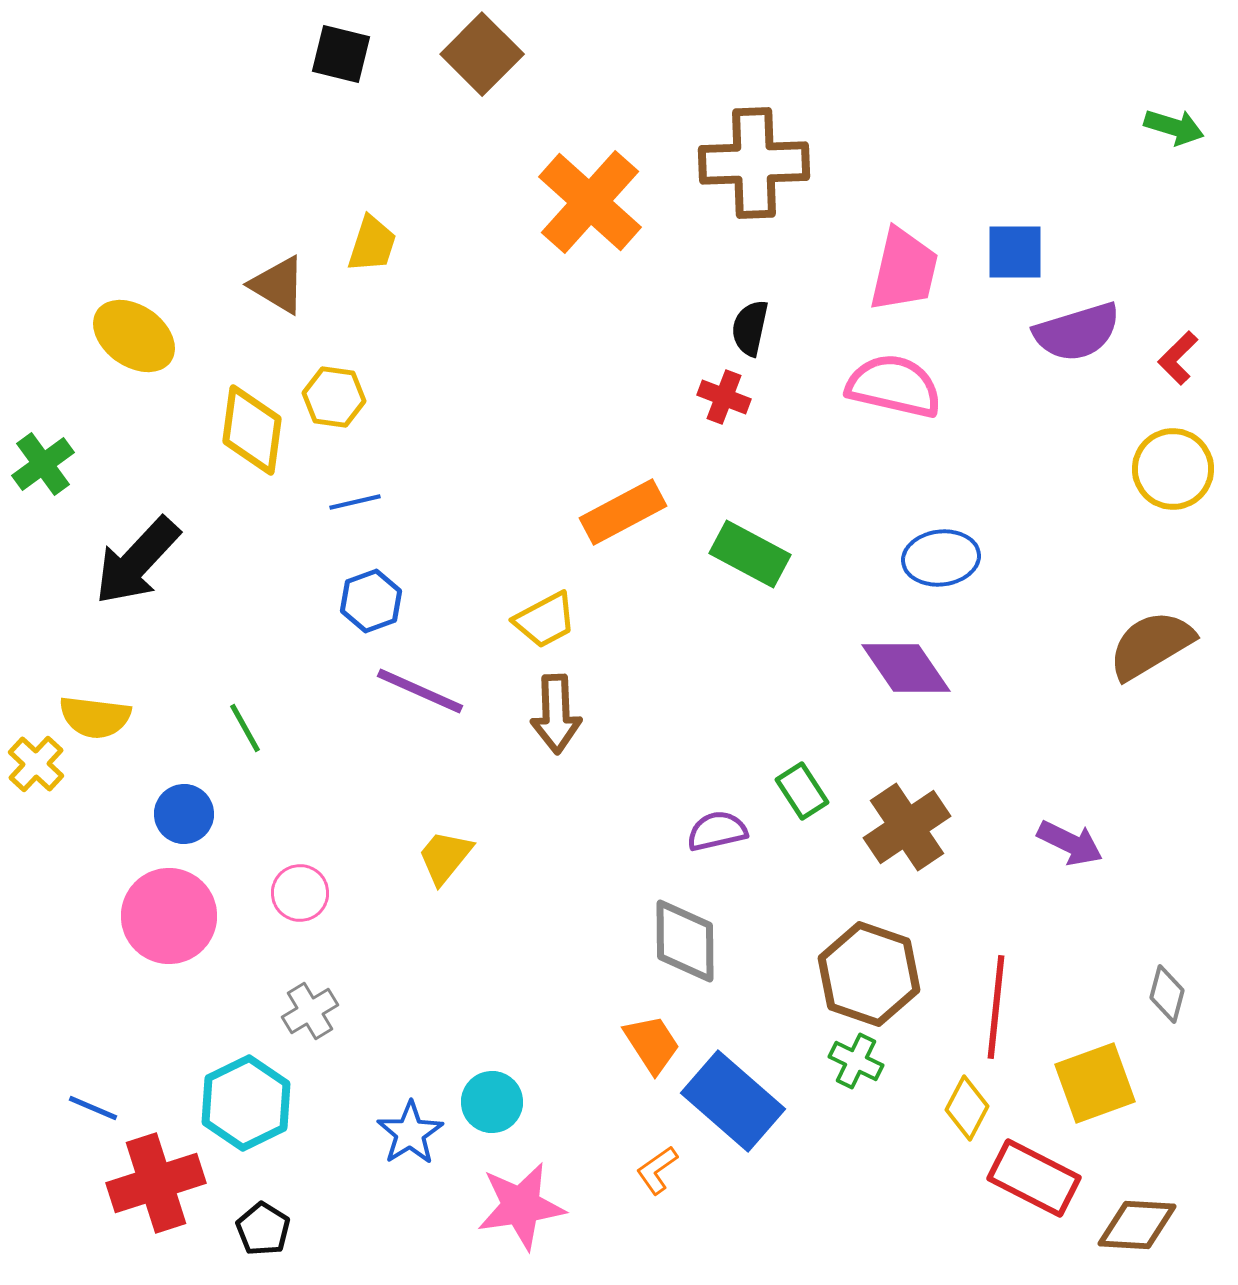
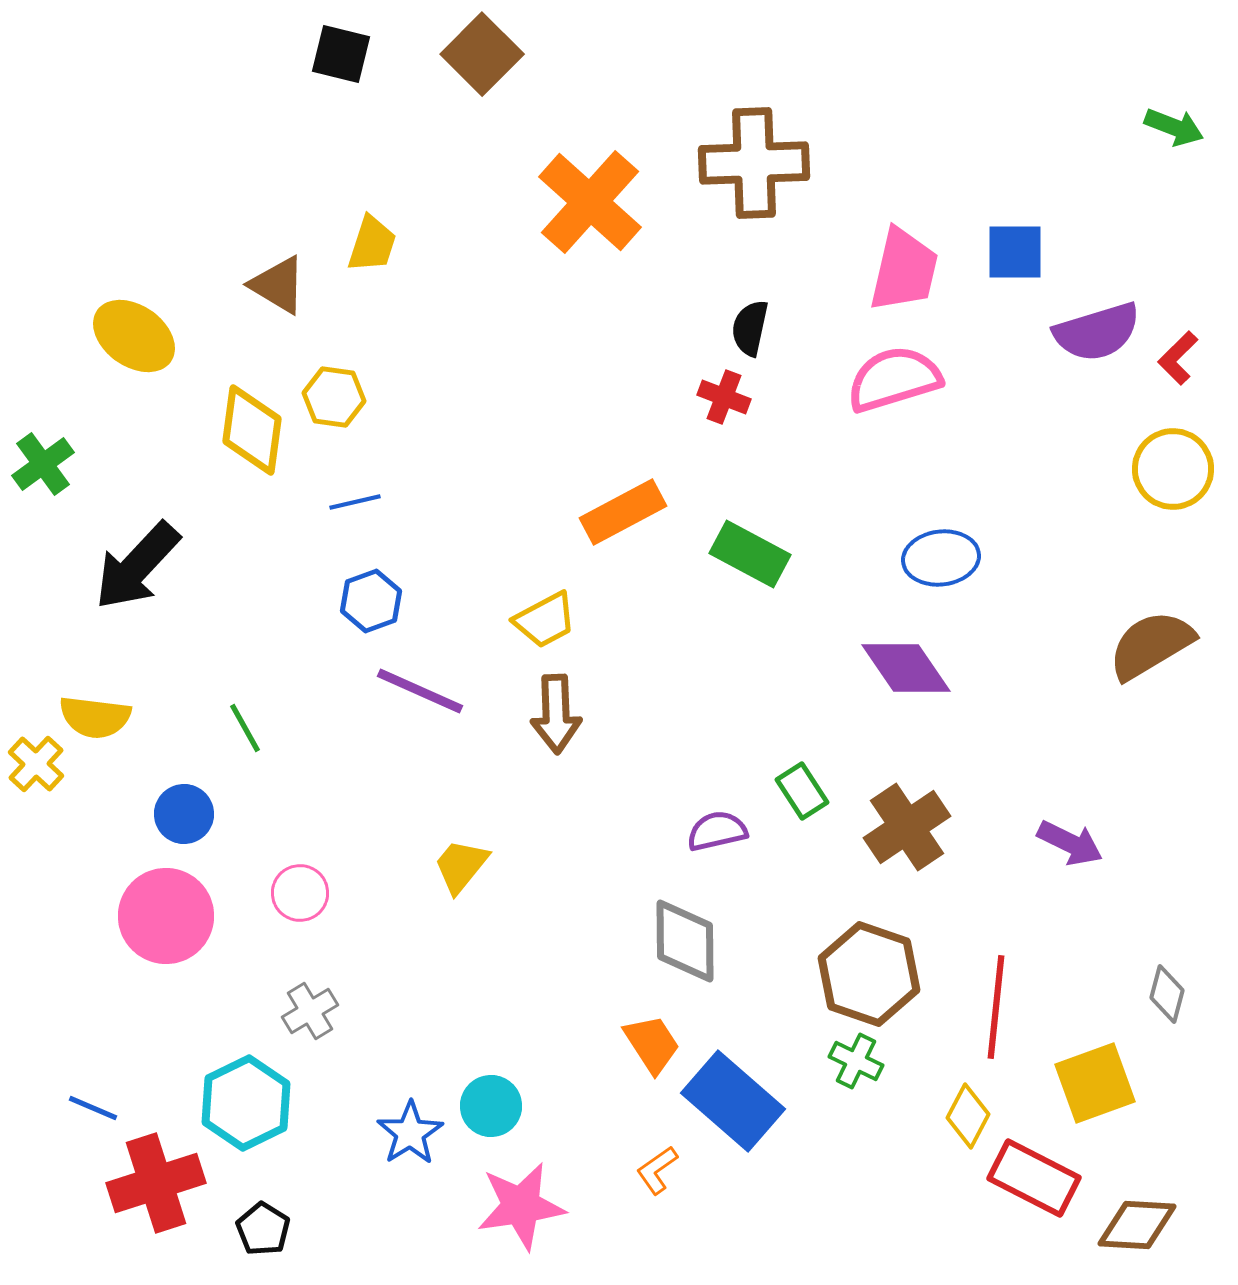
green arrow at (1174, 127): rotated 4 degrees clockwise
purple semicircle at (1077, 332): moved 20 px right
pink semicircle at (894, 386): moved 7 px up; rotated 30 degrees counterclockwise
black arrow at (137, 561): moved 5 px down
yellow trapezoid at (445, 857): moved 16 px right, 9 px down
pink circle at (169, 916): moved 3 px left
cyan circle at (492, 1102): moved 1 px left, 4 px down
yellow diamond at (967, 1108): moved 1 px right, 8 px down
